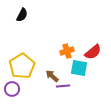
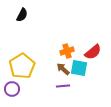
brown arrow: moved 11 px right, 7 px up
